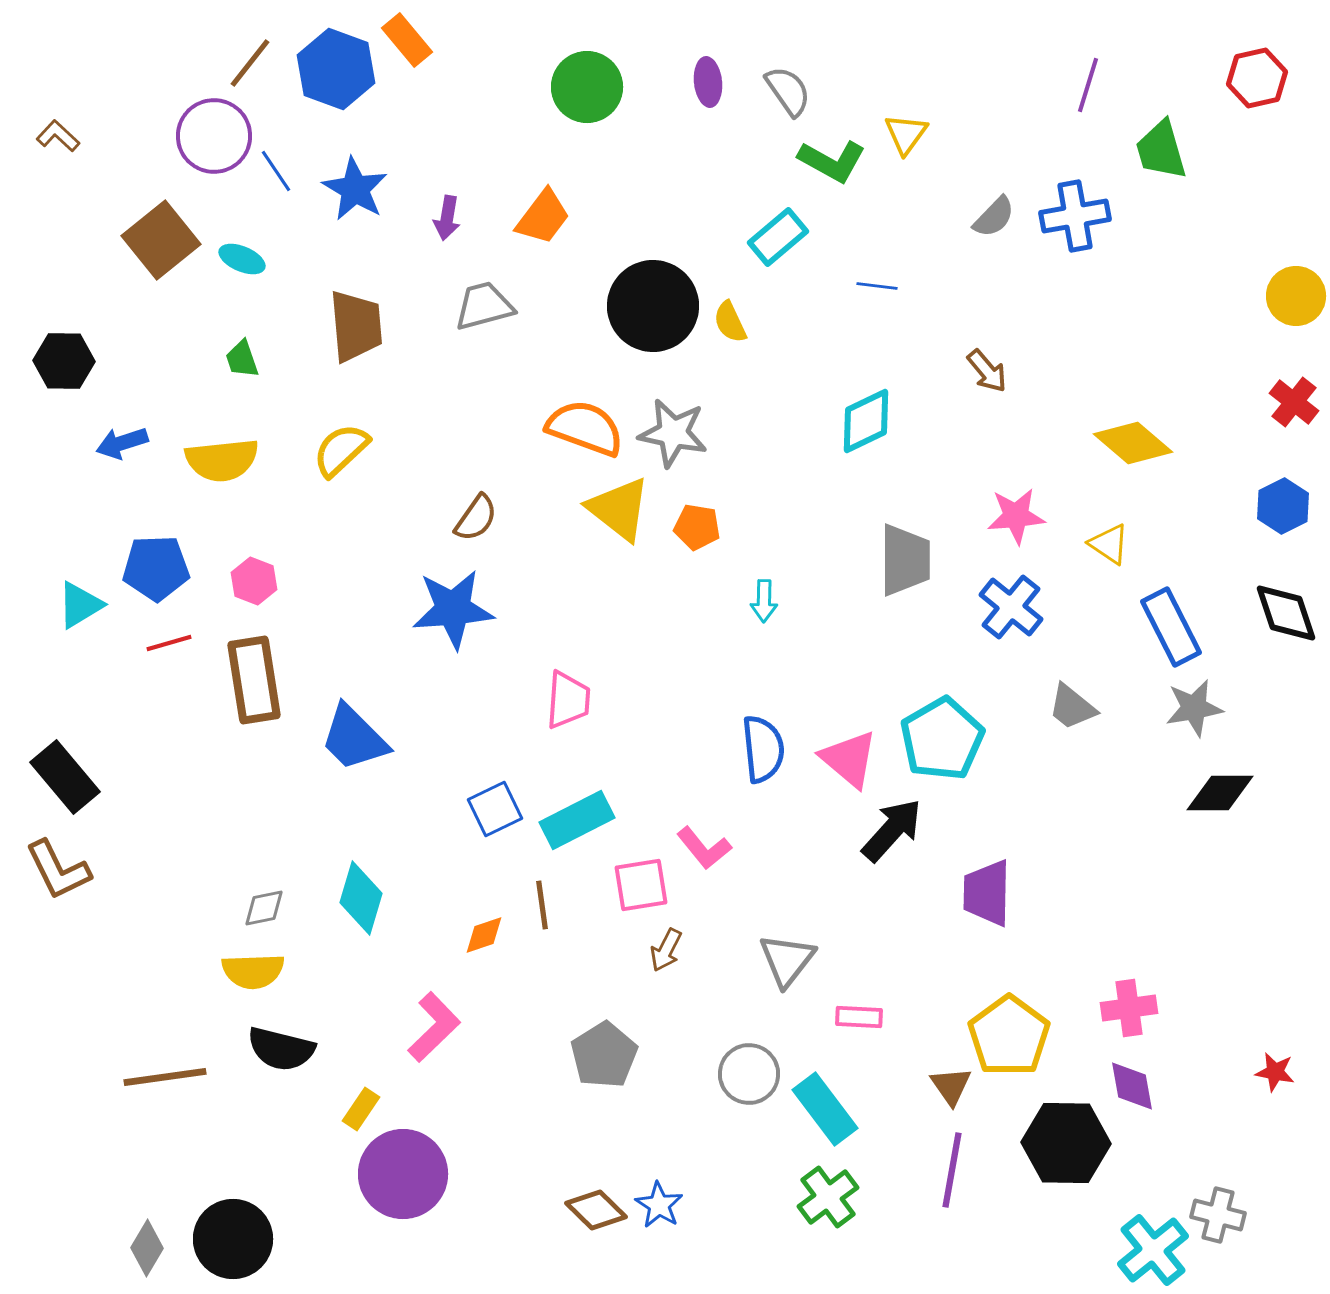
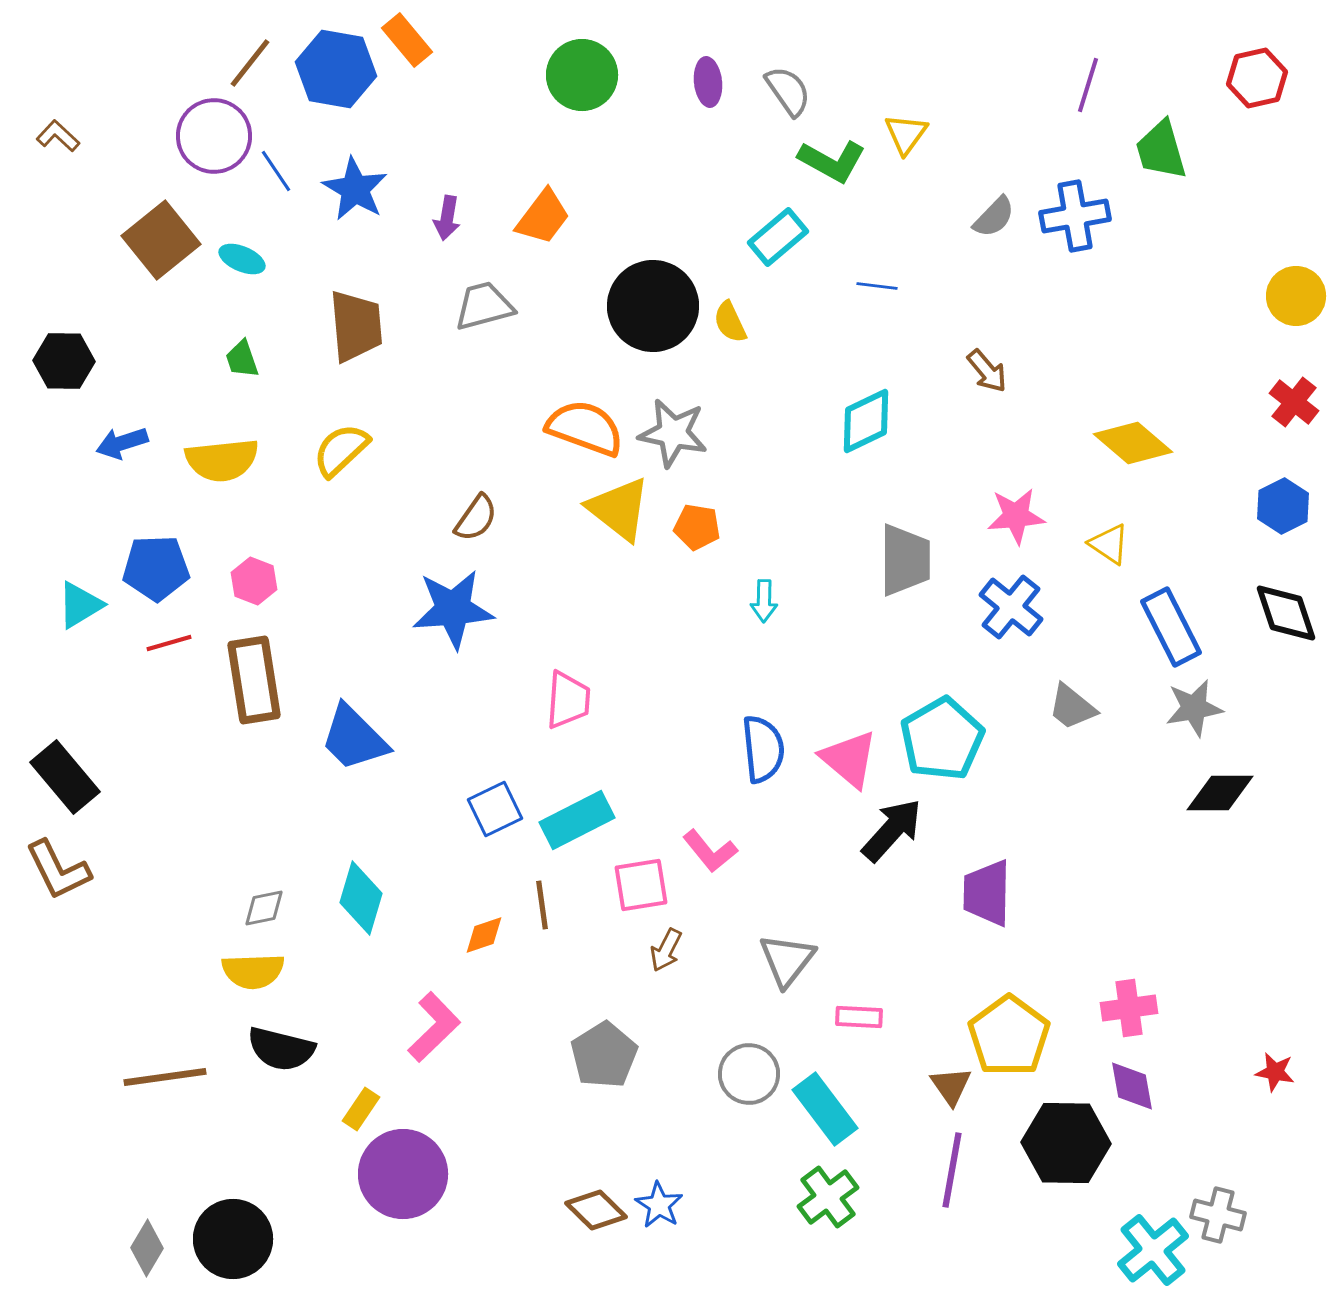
blue hexagon at (336, 69): rotated 10 degrees counterclockwise
green circle at (587, 87): moved 5 px left, 12 px up
pink L-shape at (704, 848): moved 6 px right, 3 px down
